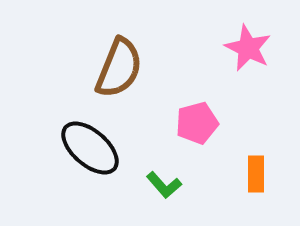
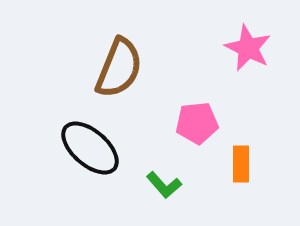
pink pentagon: rotated 9 degrees clockwise
orange rectangle: moved 15 px left, 10 px up
